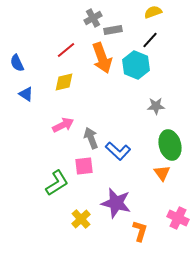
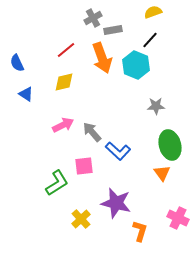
gray arrow: moved 1 px right, 6 px up; rotated 20 degrees counterclockwise
